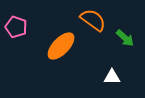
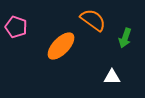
green arrow: rotated 66 degrees clockwise
